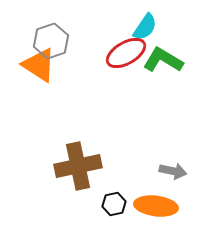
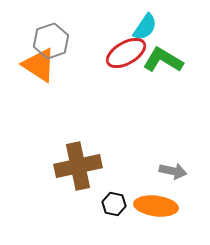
black hexagon: rotated 25 degrees clockwise
